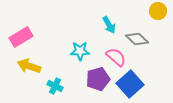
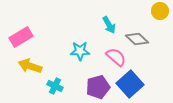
yellow circle: moved 2 px right
yellow arrow: moved 1 px right
purple pentagon: moved 8 px down
